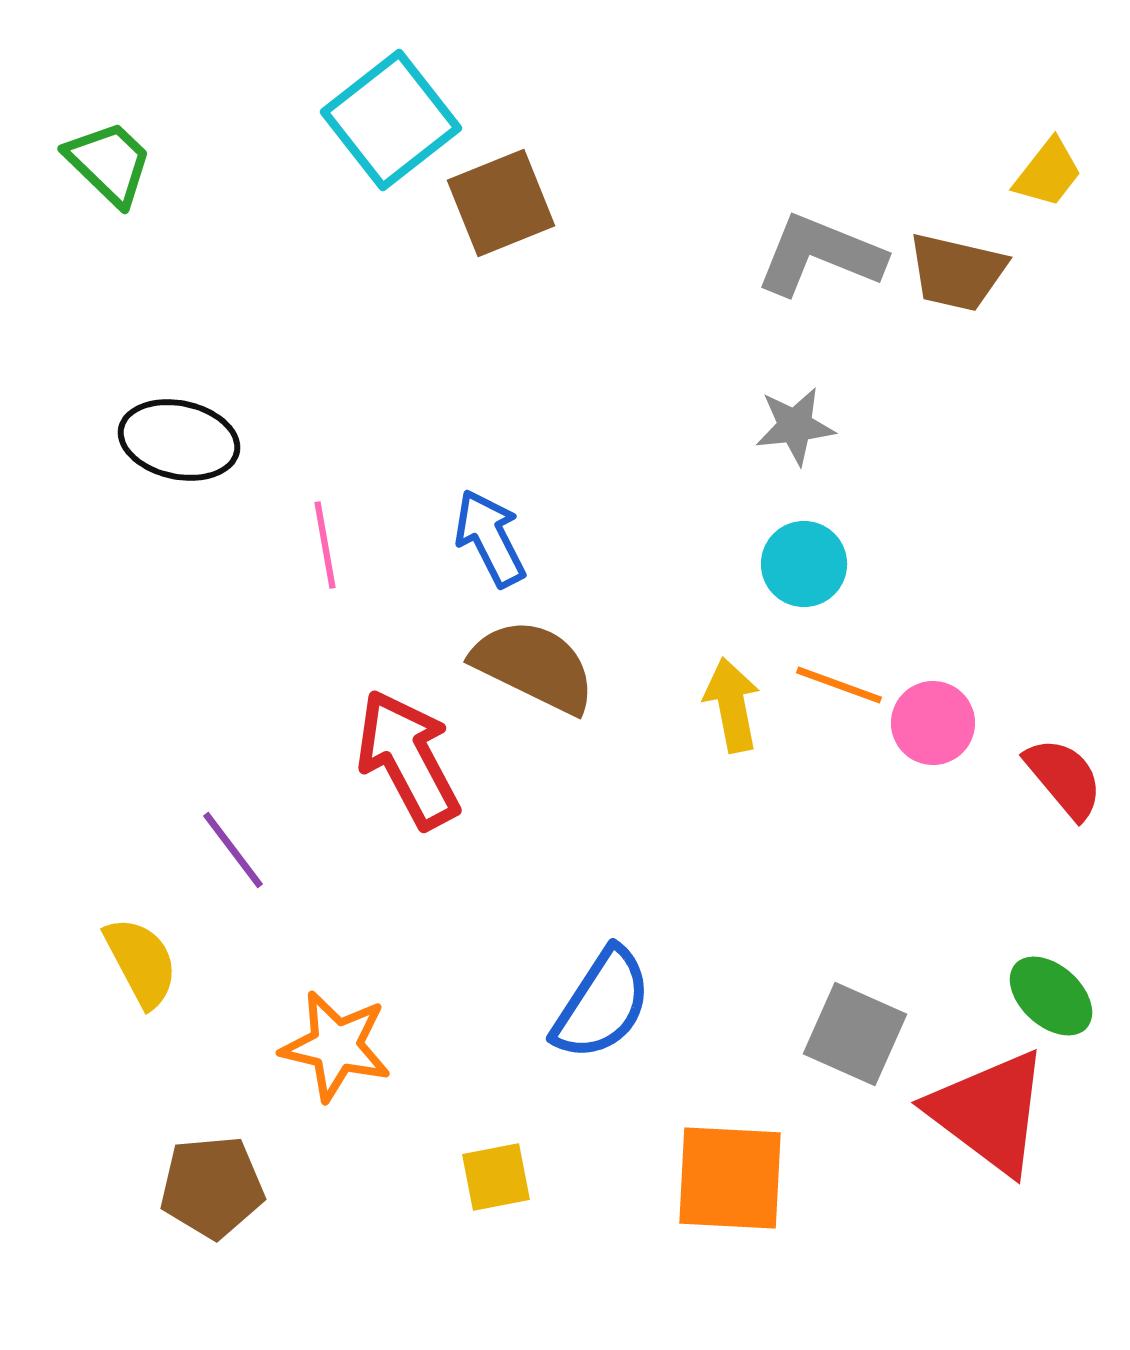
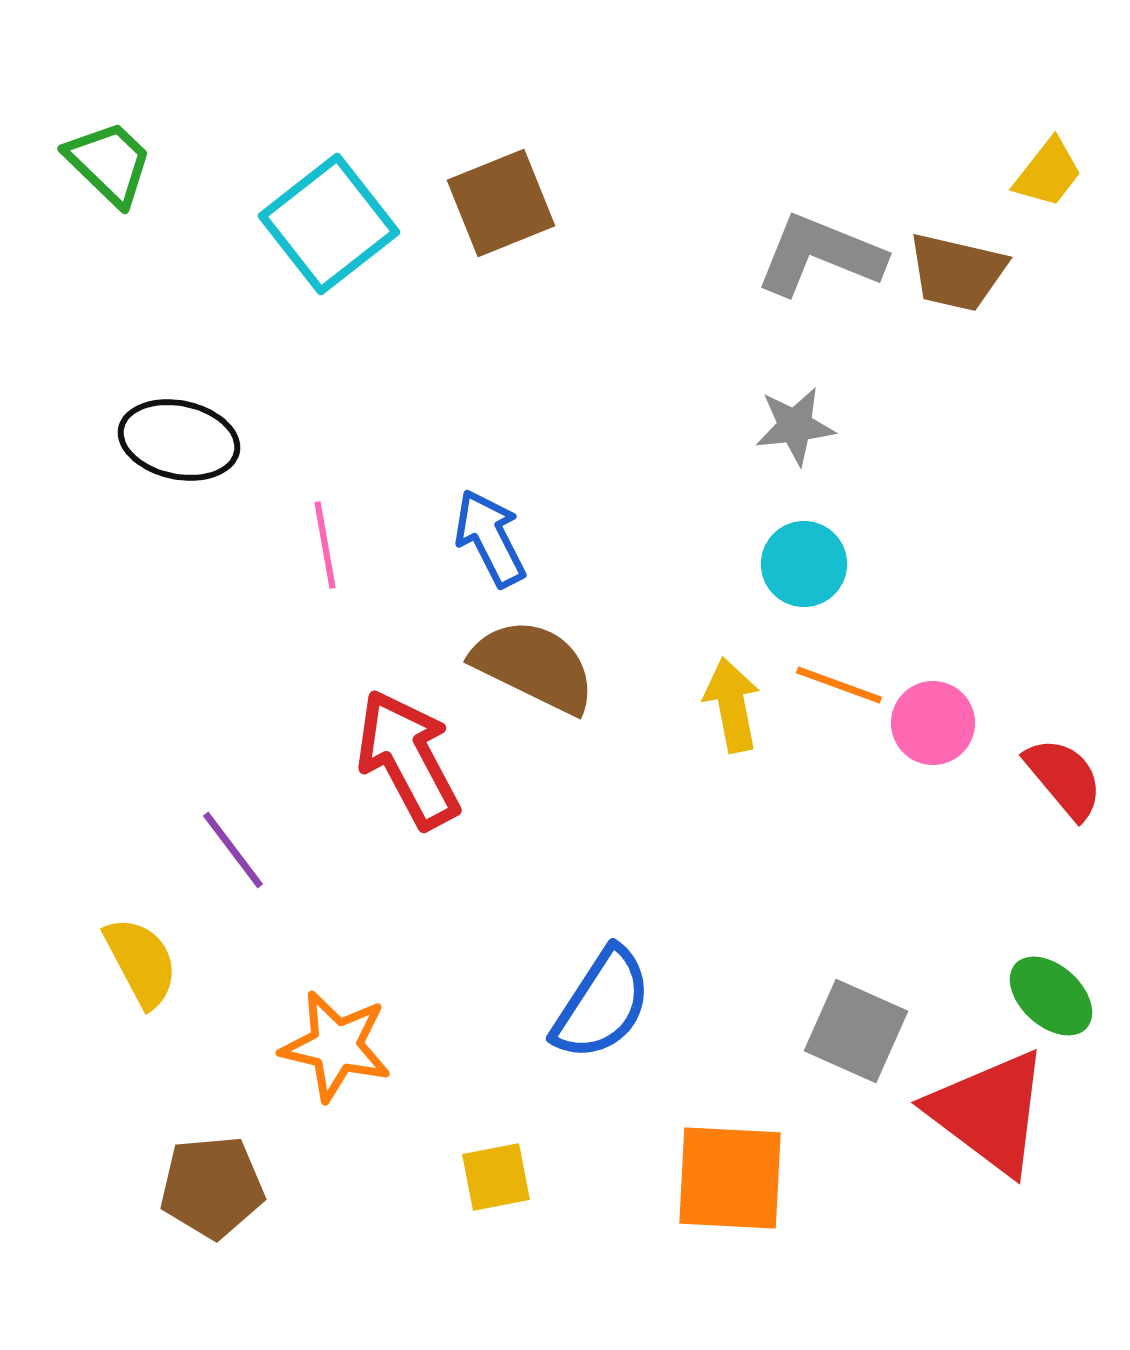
cyan square: moved 62 px left, 104 px down
gray square: moved 1 px right, 3 px up
